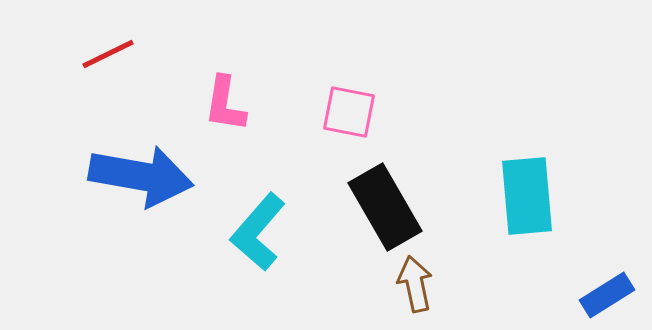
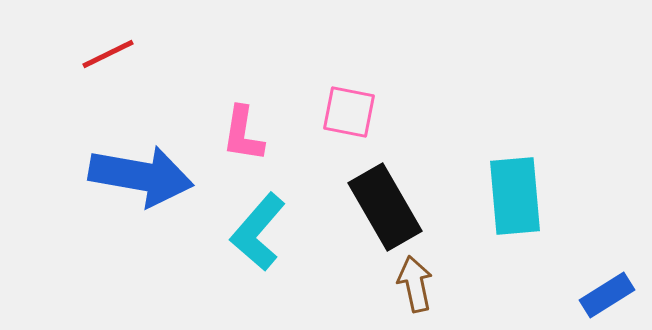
pink L-shape: moved 18 px right, 30 px down
cyan rectangle: moved 12 px left
